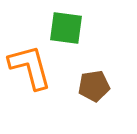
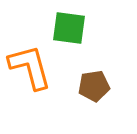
green square: moved 3 px right
